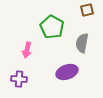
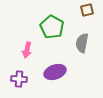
purple ellipse: moved 12 px left
